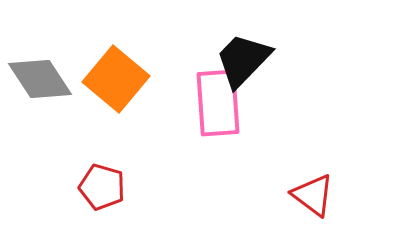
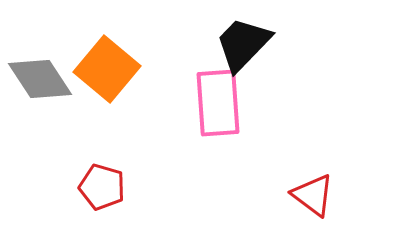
black trapezoid: moved 16 px up
orange square: moved 9 px left, 10 px up
